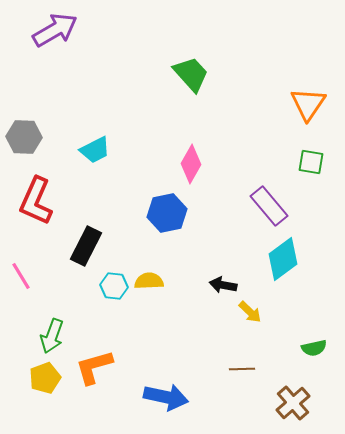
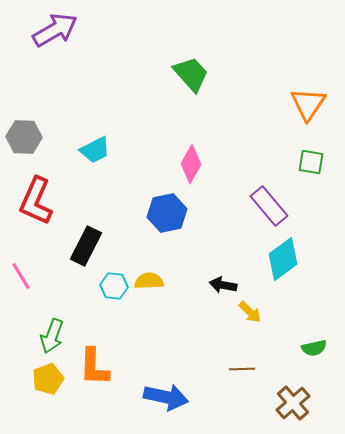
orange L-shape: rotated 72 degrees counterclockwise
yellow pentagon: moved 3 px right, 1 px down
